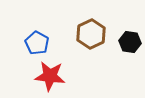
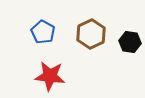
blue pentagon: moved 6 px right, 11 px up
